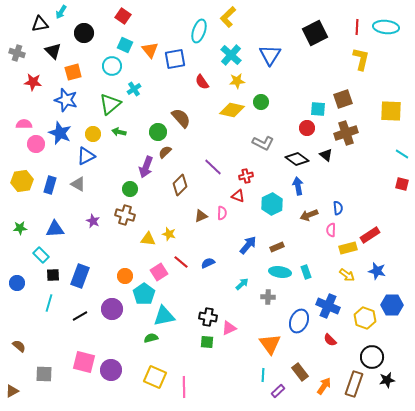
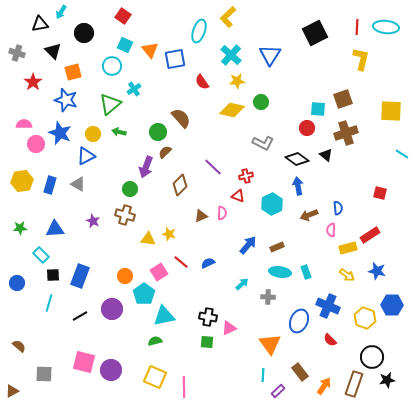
red star at (33, 82): rotated 30 degrees clockwise
red square at (402, 184): moved 22 px left, 9 px down
green semicircle at (151, 338): moved 4 px right, 3 px down
